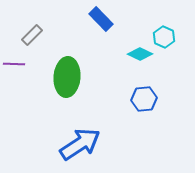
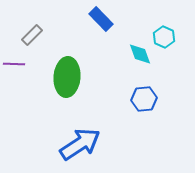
cyan diamond: rotated 45 degrees clockwise
